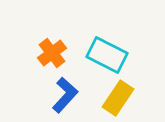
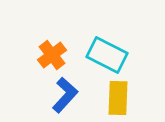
orange cross: moved 2 px down
yellow rectangle: rotated 32 degrees counterclockwise
